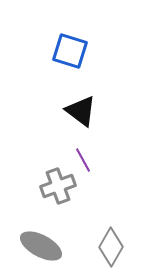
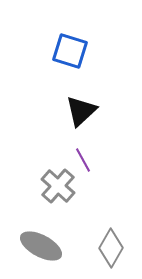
black triangle: rotated 40 degrees clockwise
gray cross: rotated 28 degrees counterclockwise
gray diamond: moved 1 px down
